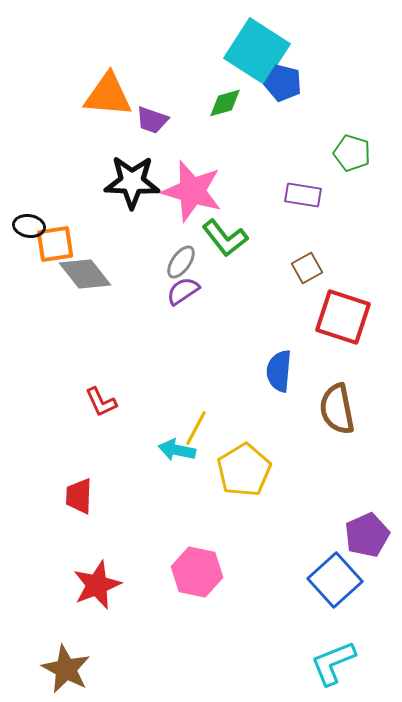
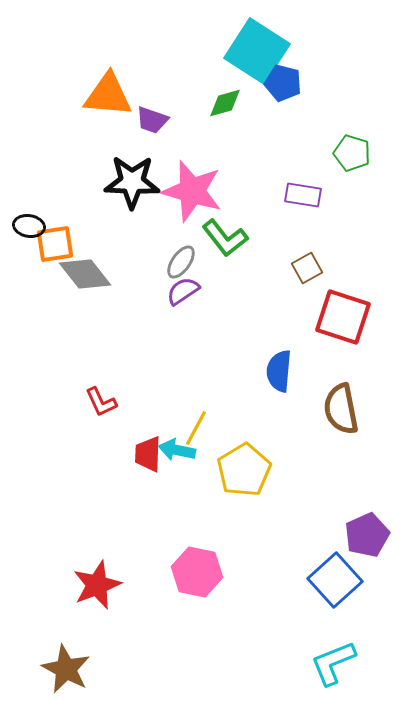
brown semicircle: moved 4 px right
red trapezoid: moved 69 px right, 42 px up
